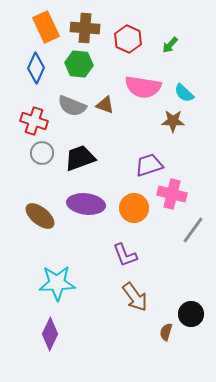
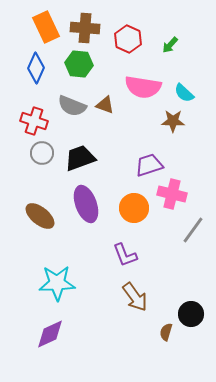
purple ellipse: rotated 63 degrees clockwise
purple diamond: rotated 40 degrees clockwise
